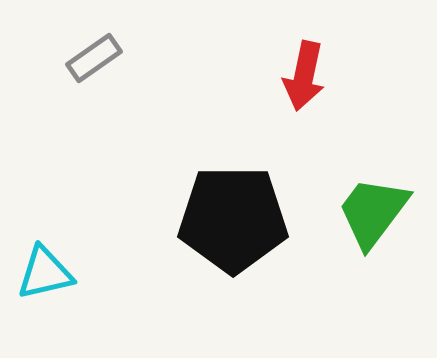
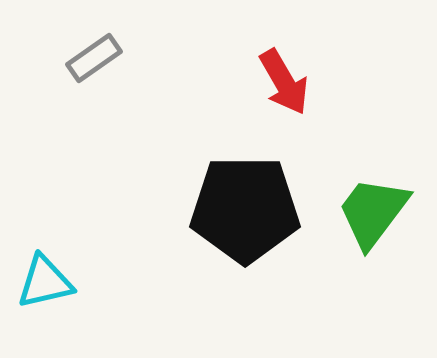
red arrow: moved 20 px left, 6 px down; rotated 42 degrees counterclockwise
black pentagon: moved 12 px right, 10 px up
cyan triangle: moved 9 px down
